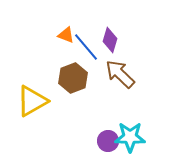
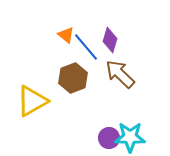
orange triangle: rotated 18 degrees clockwise
purple circle: moved 1 px right, 3 px up
